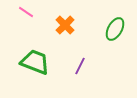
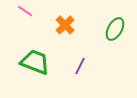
pink line: moved 1 px left, 1 px up
